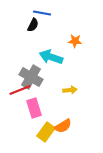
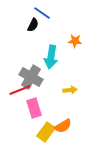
blue line: rotated 24 degrees clockwise
cyan arrow: rotated 100 degrees counterclockwise
